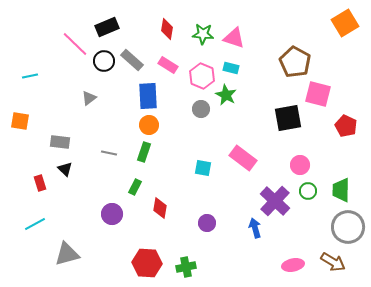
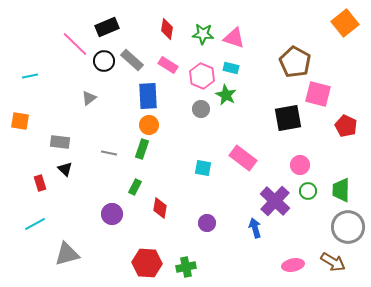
orange square at (345, 23): rotated 8 degrees counterclockwise
green rectangle at (144, 152): moved 2 px left, 3 px up
